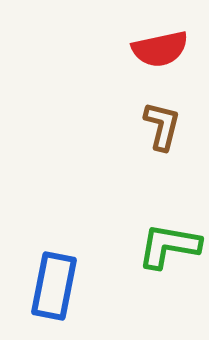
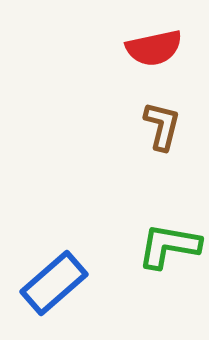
red semicircle: moved 6 px left, 1 px up
blue rectangle: moved 3 px up; rotated 38 degrees clockwise
